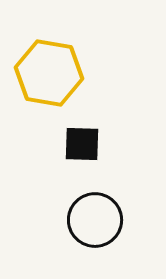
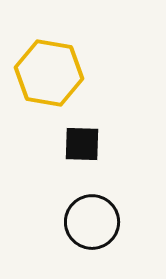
black circle: moved 3 px left, 2 px down
